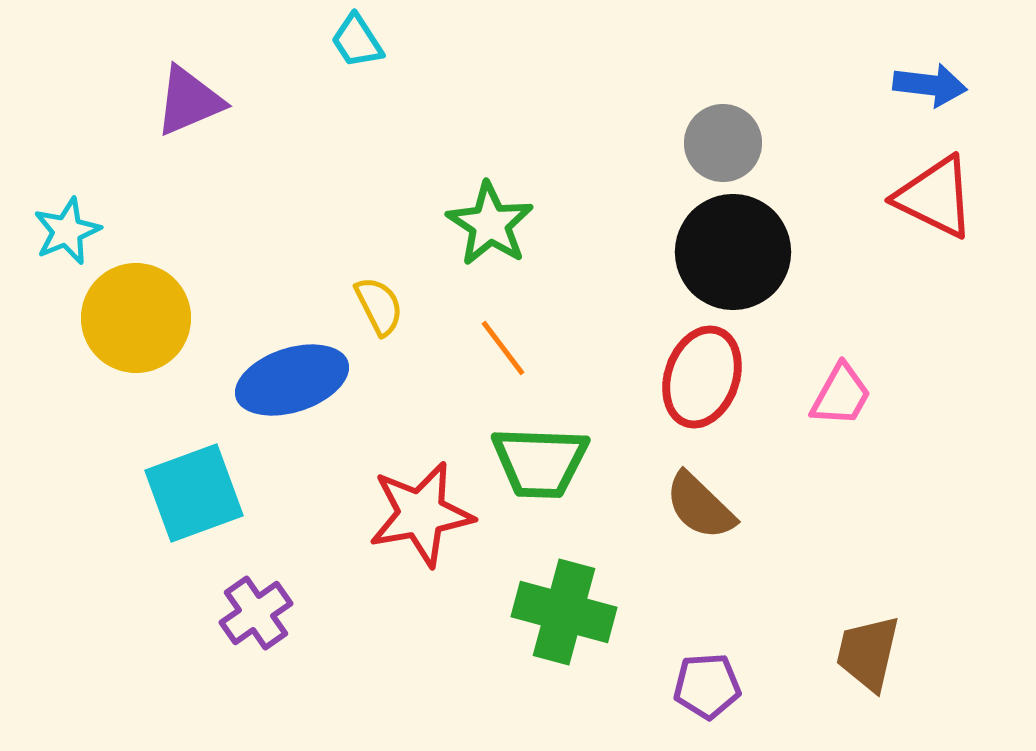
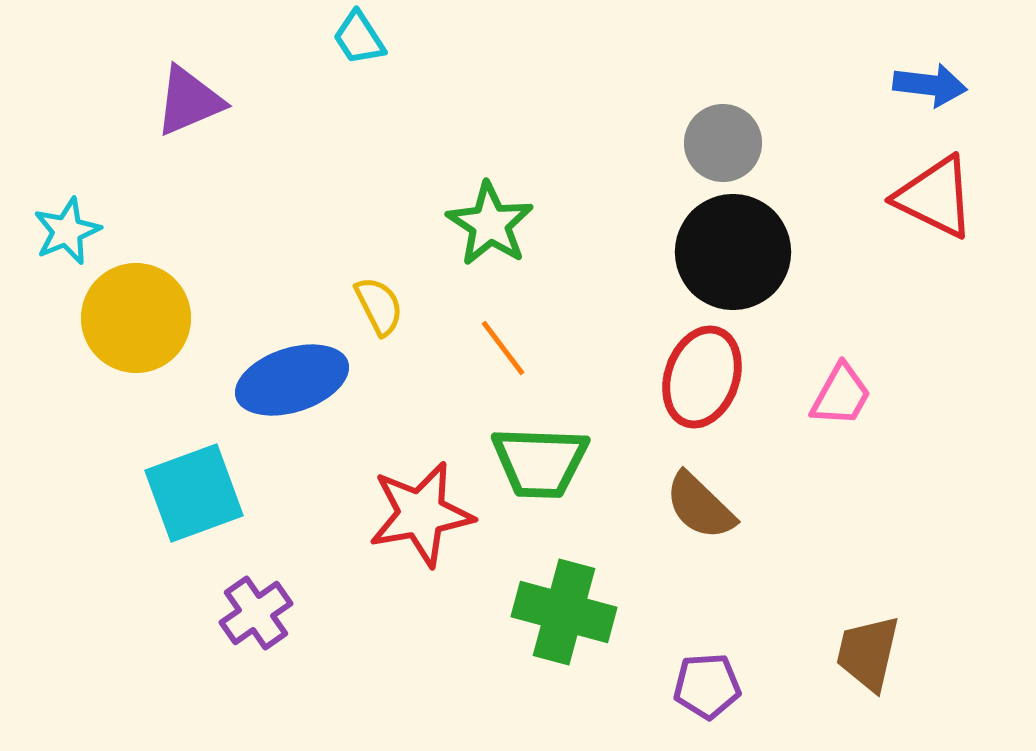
cyan trapezoid: moved 2 px right, 3 px up
